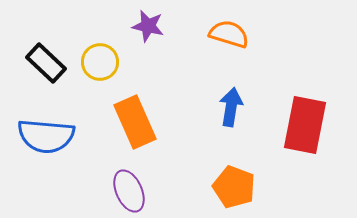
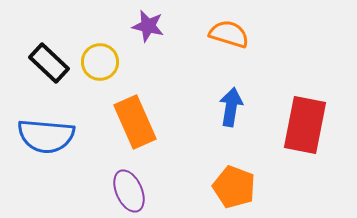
black rectangle: moved 3 px right
